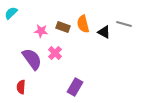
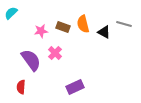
pink star: rotated 16 degrees counterclockwise
purple semicircle: moved 1 px left, 1 px down
purple rectangle: rotated 36 degrees clockwise
